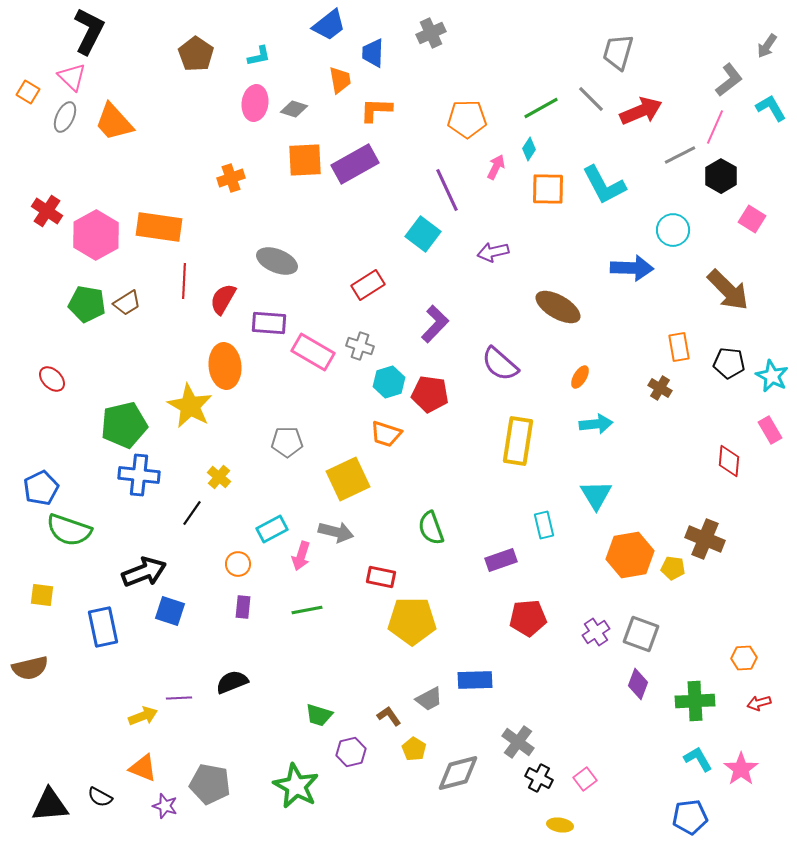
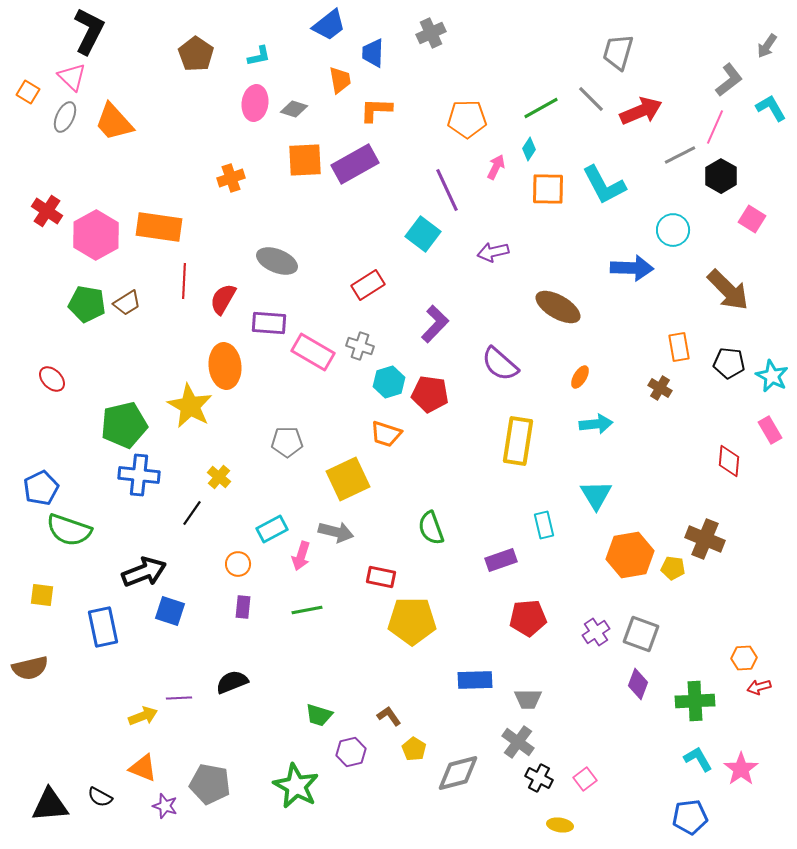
gray trapezoid at (429, 699): moved 99 px right; rotated 28 degrees clockwise
red arrow at (759, 703): moved 16 px up
